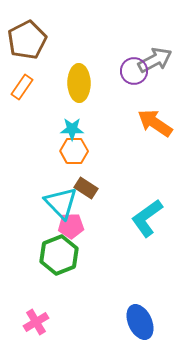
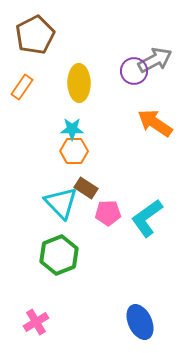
brown pentagon: moved 8 px right, 5 px up
pink pentagon: moved 37 px right, 13 px up
